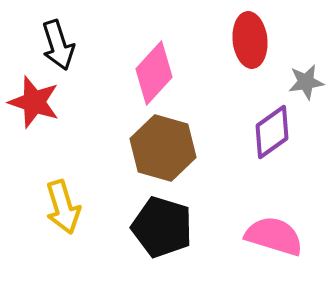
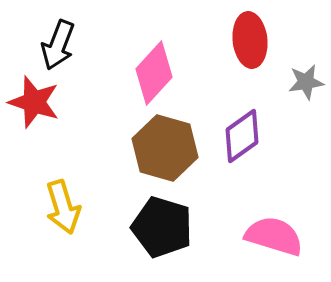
black arrow: rotated 39 degrees clockwise
purple diamond: moved 30 px left, 4 px down
brown hexagon: moved 2 px right
